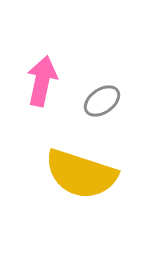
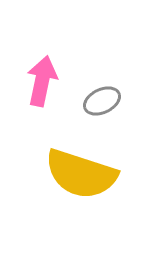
gray ellipse: rotated 9 degrees clockwise
